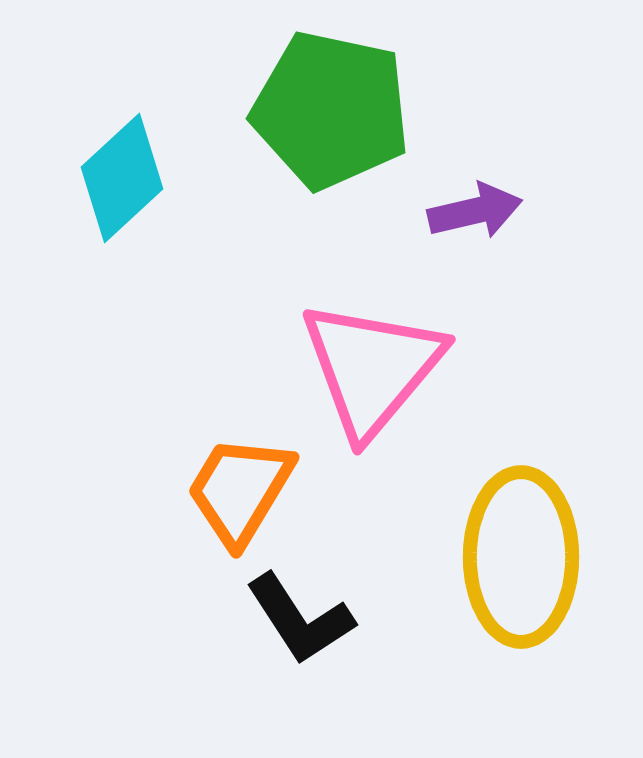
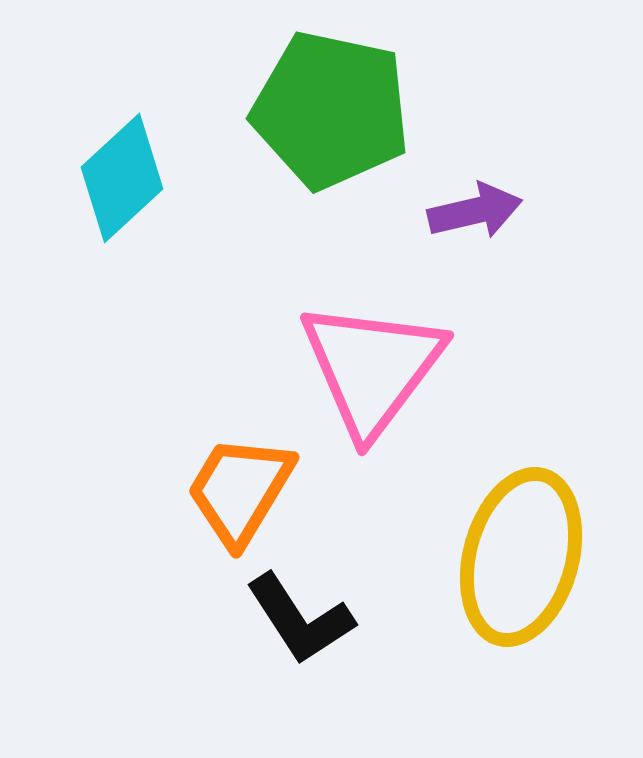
pink triangle: rotated 3 degrees counterclockwise
yellow ellipse: rotated 15 degrees clockwise
